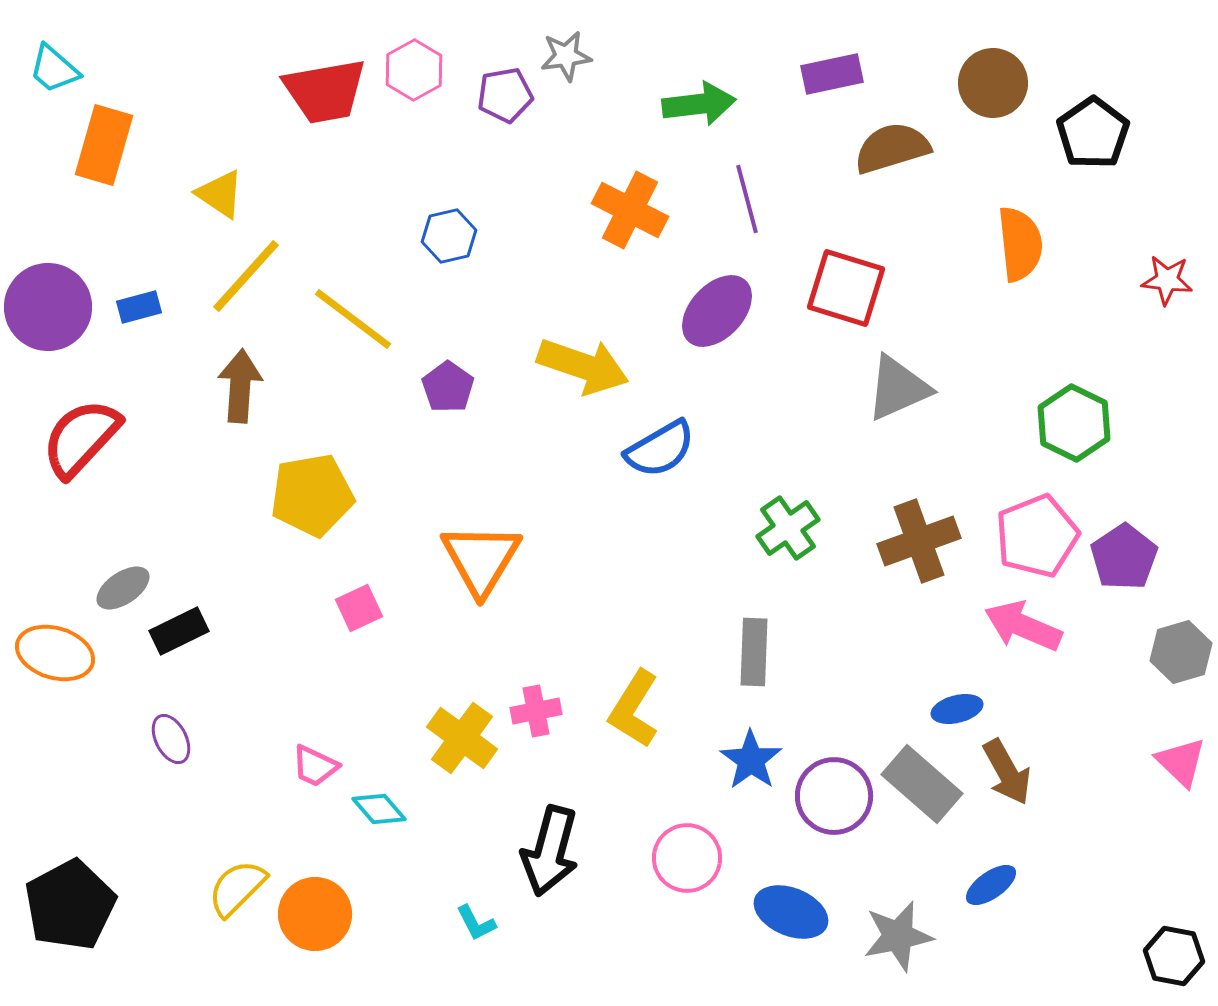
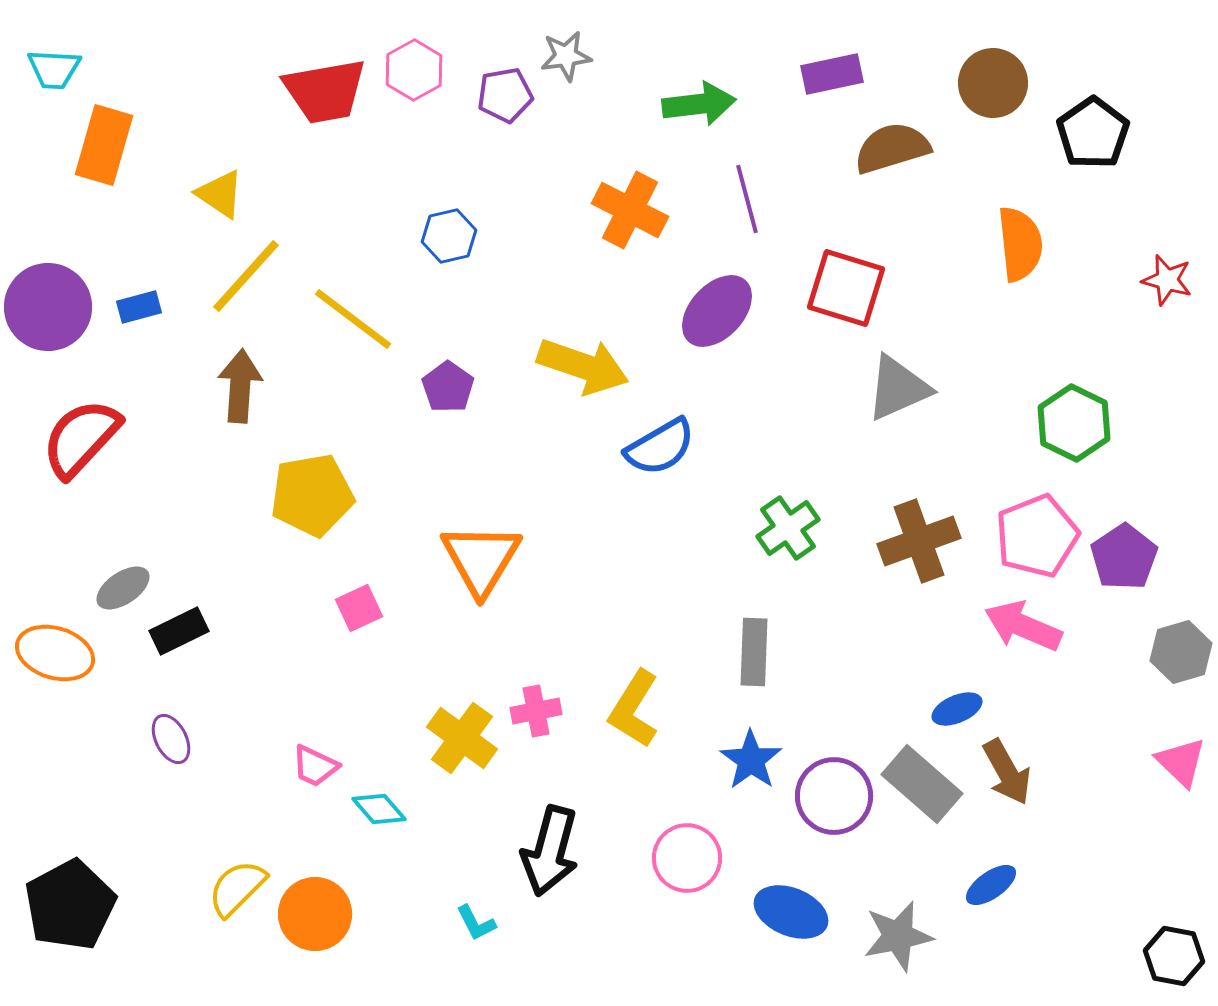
cyan trapezoid at (54, 69): rotated 38 degrees counterclockwise
red star at (1167, 280): rotated 9 degrees clockwise
blue semicircle at (660, 449): moved 2 px up
blue ellipse at (957, 709): rotated 9 degrees counterclockwise
